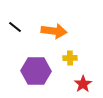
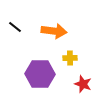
purple hexagon: moved 4 px right, 3 px down
red star: rotated 18 degrees counterclockwise
